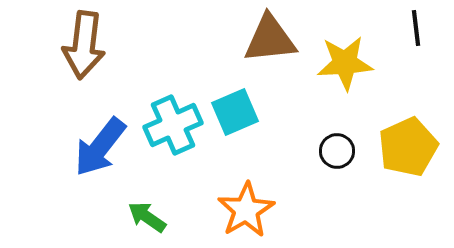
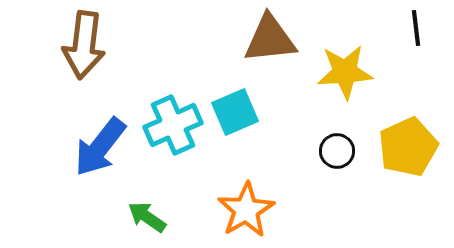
yellow star: moved 9 px down
